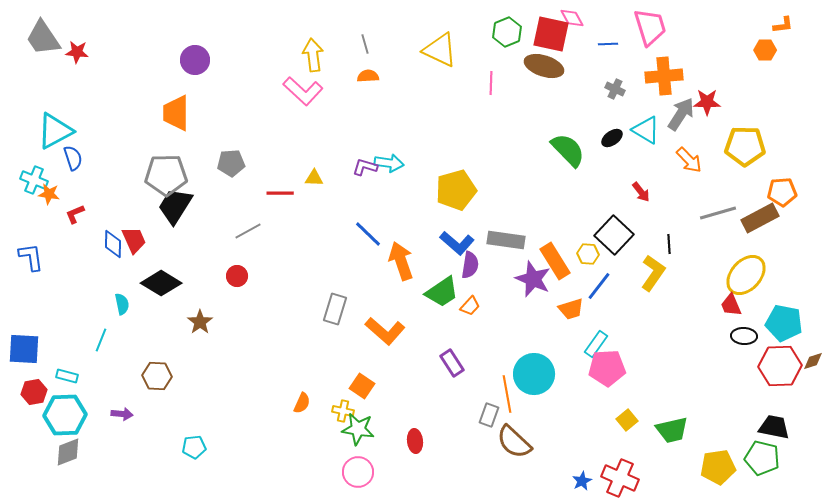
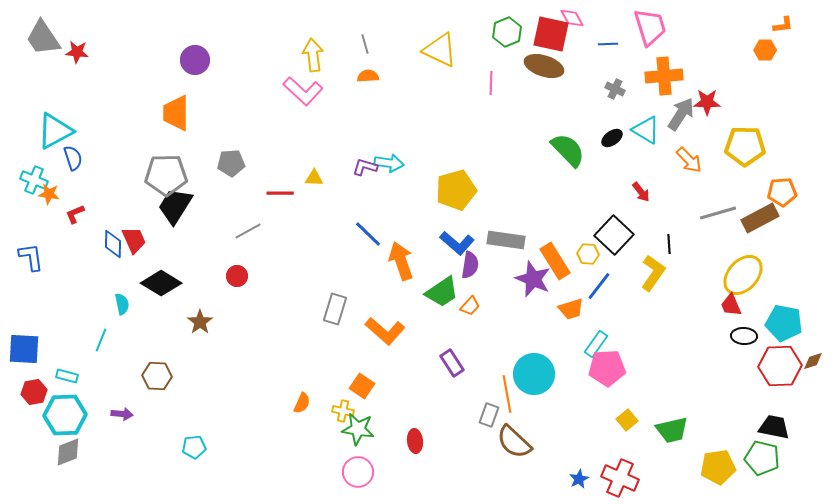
yellow ellipse at (746, 275): moved 3 px left
blue star at (582, 481): moved 3 px left, 2 px up
